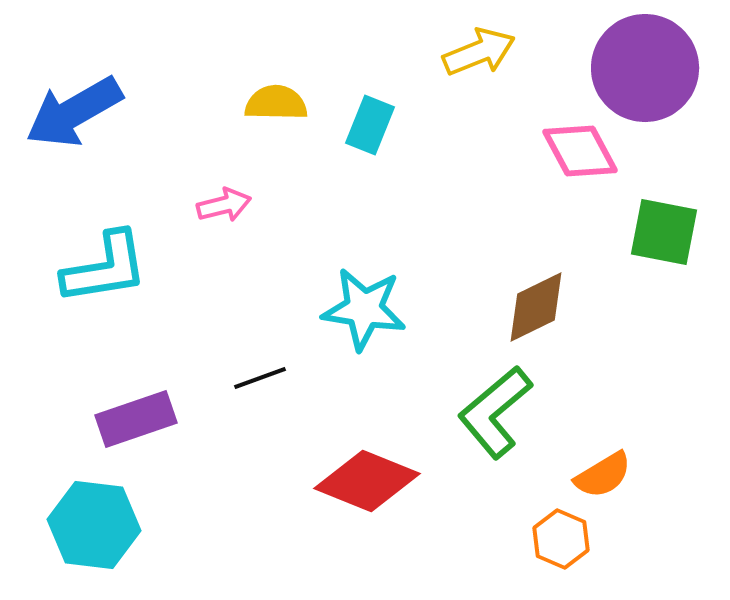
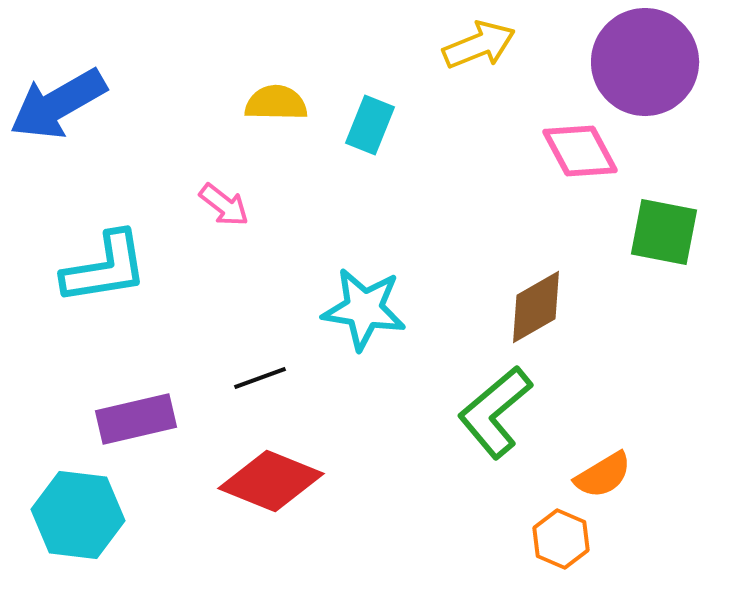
yellow arrow: moved 7 px up
purple circle: moved 6 px up
blue arrow: moved 16 px left, 8 px up
pink arrow: rotated 52 degrees clockwise
brown diamond: rotated 4 degrees counterclockwise
purple rectangle: rotated 6 degrees clockwise
red diamond: moved 96 px left
cyan hexagon: moved 16 px left, 10 px up
